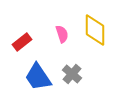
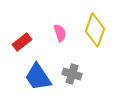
yellow diamond: rotated 20 degrees clockwise
pink semicircle: moved 2 px left, 1 px up
gray cross: rotated 24 degrees counterclockwise
